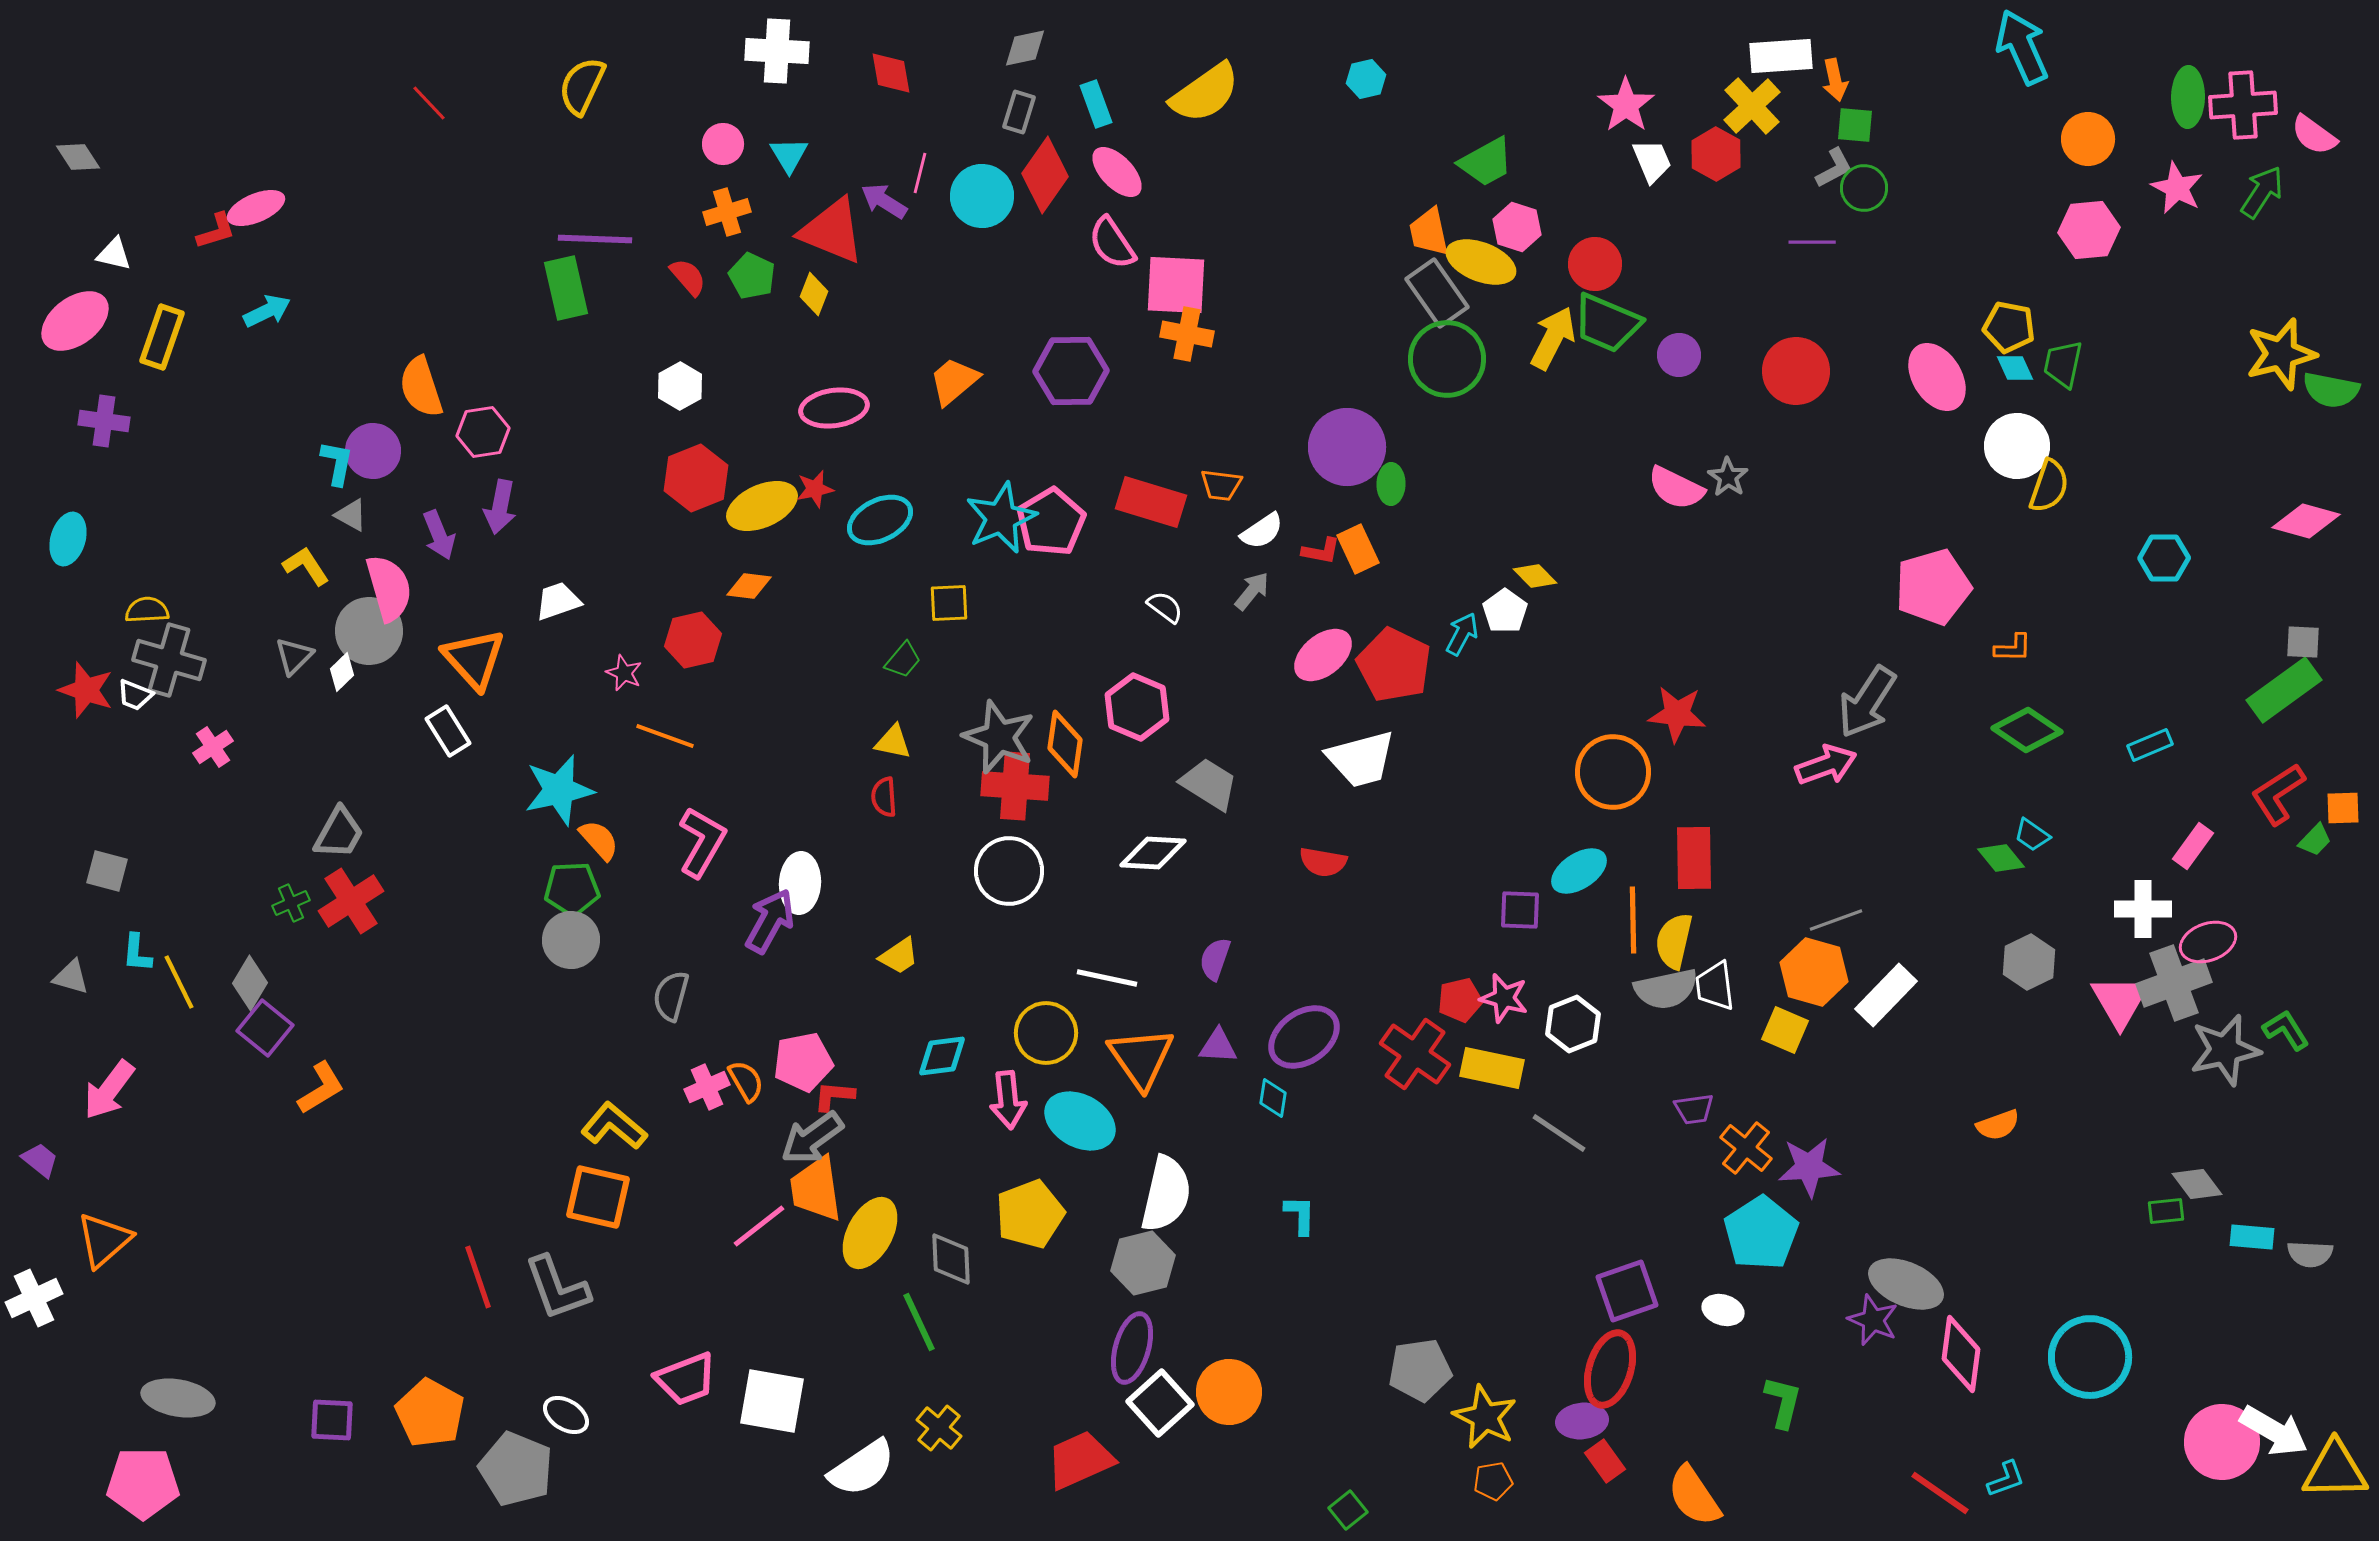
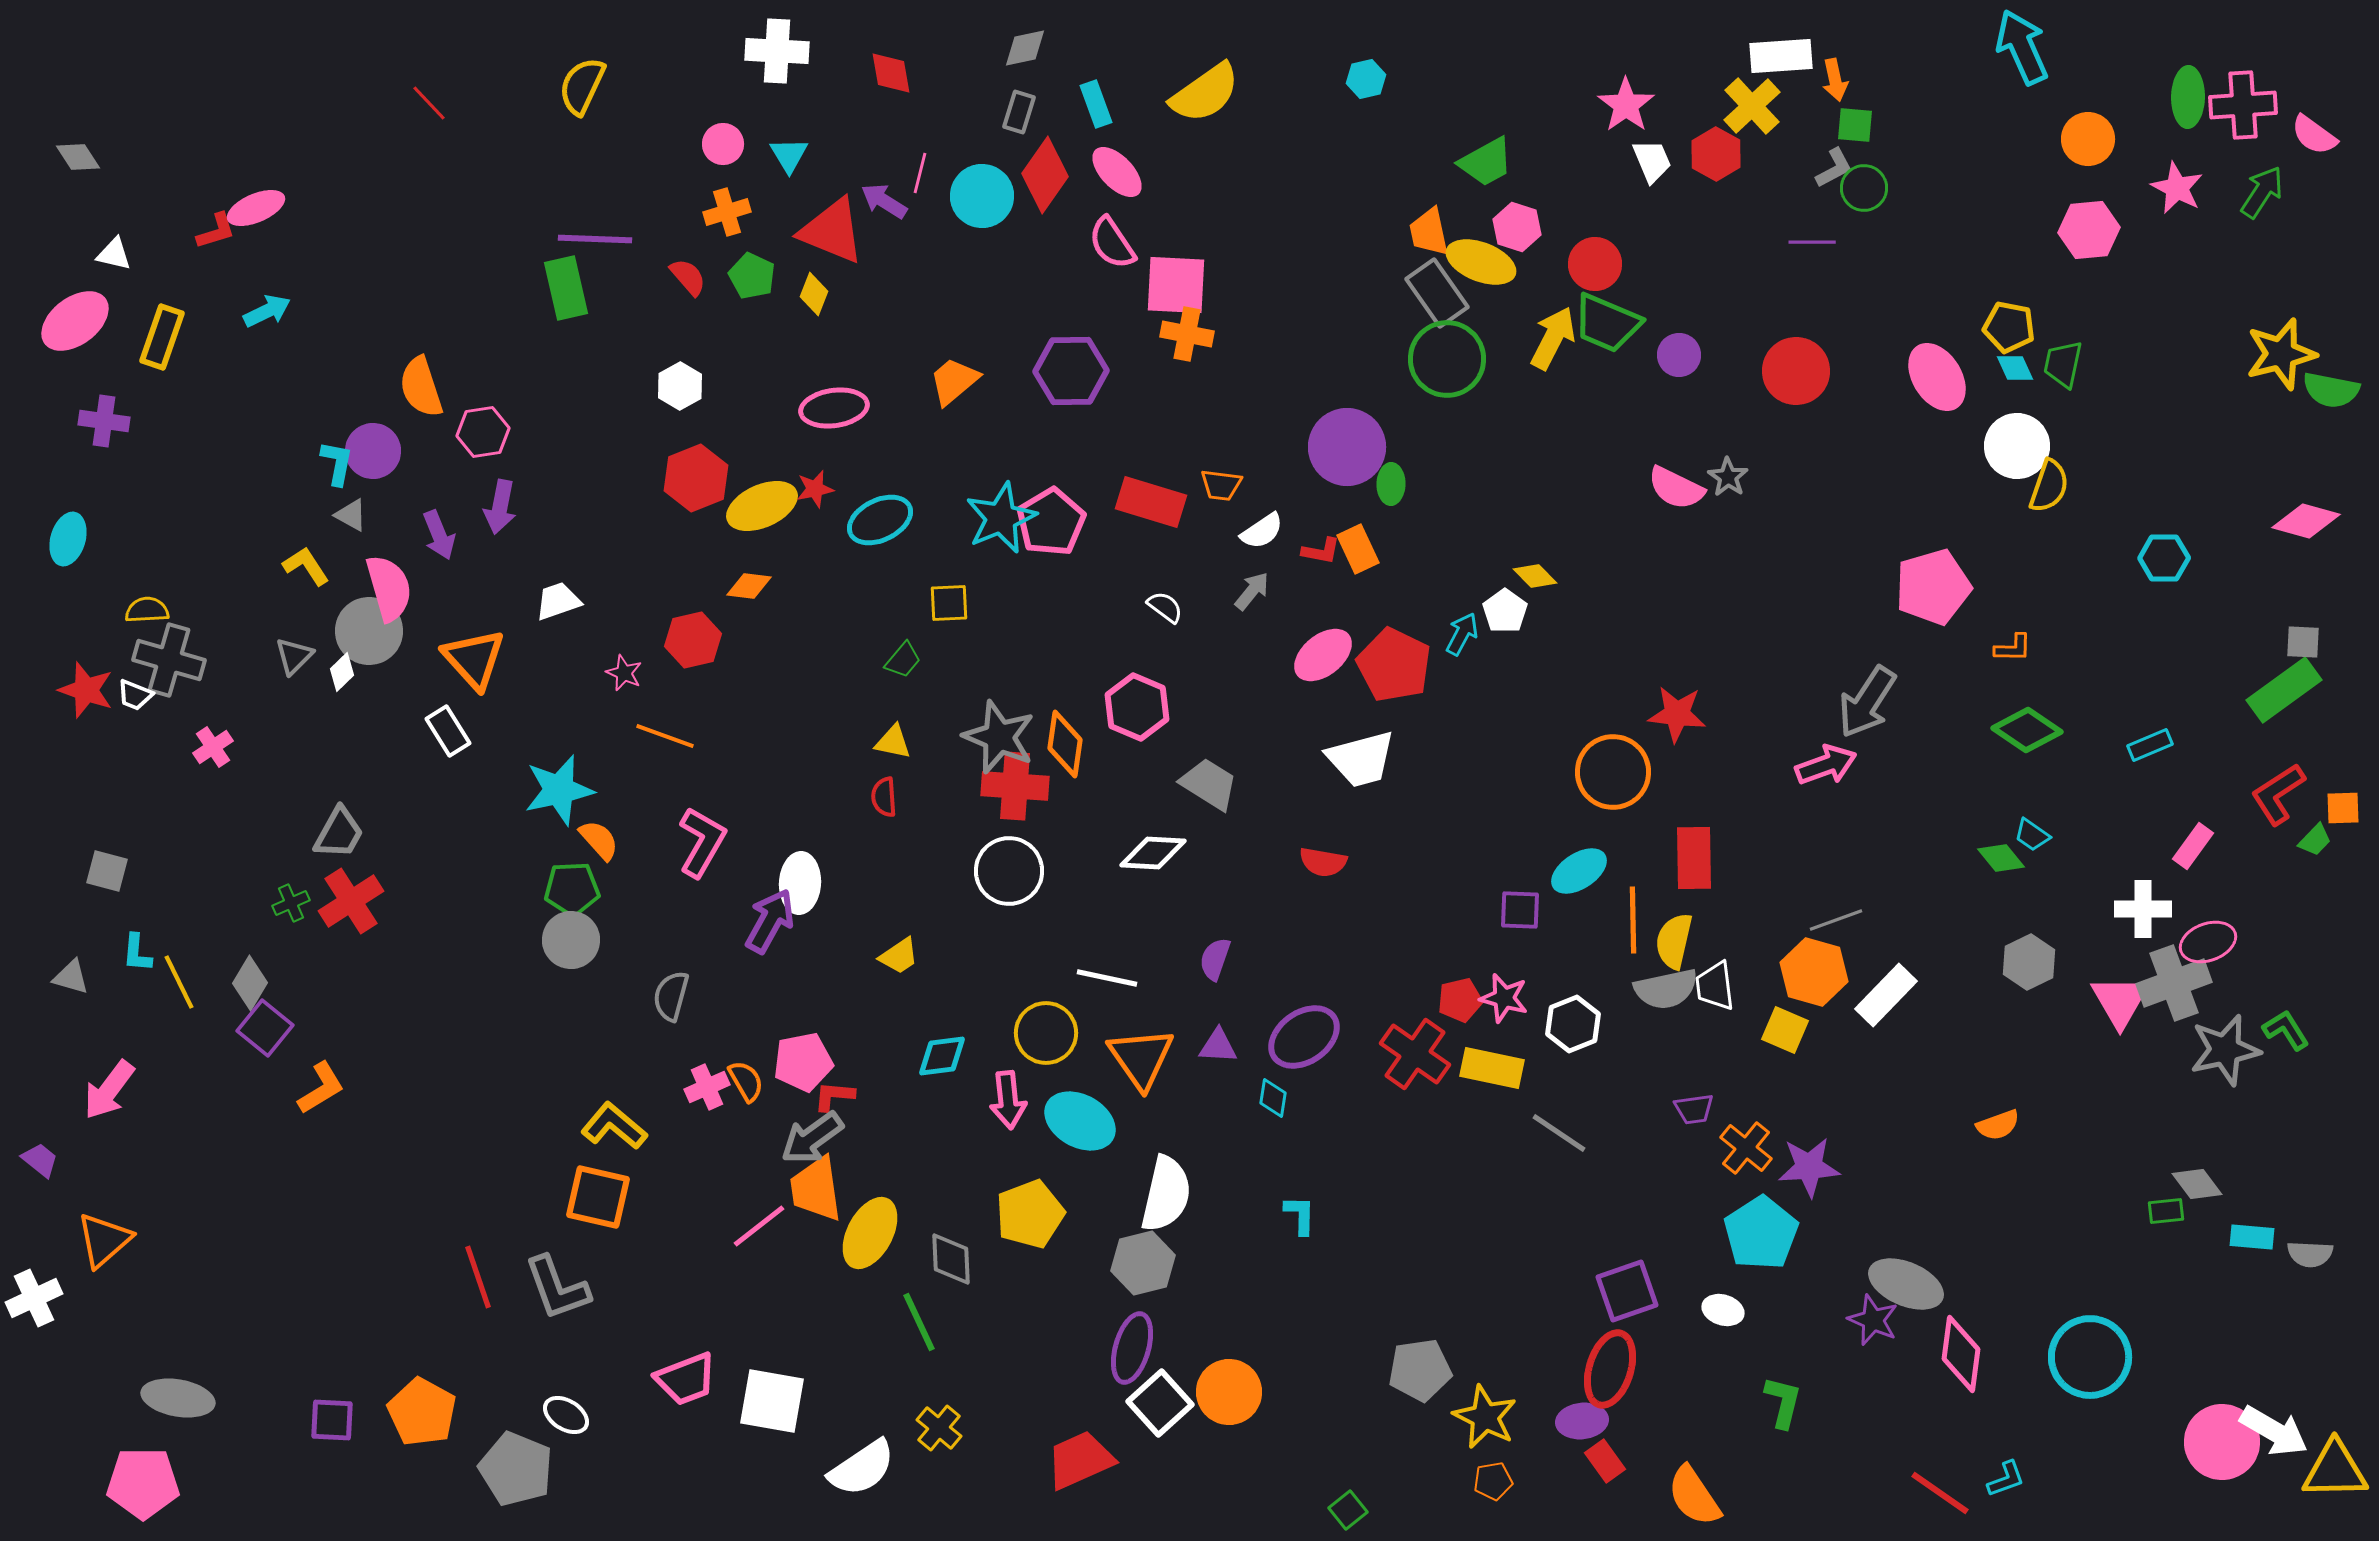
orange pentagon at (430, 1413): moved 8 px left, 1 px up
